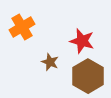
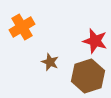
red star: moved 13 px right
brown hexagon: rotated 12 degrees clockwise
